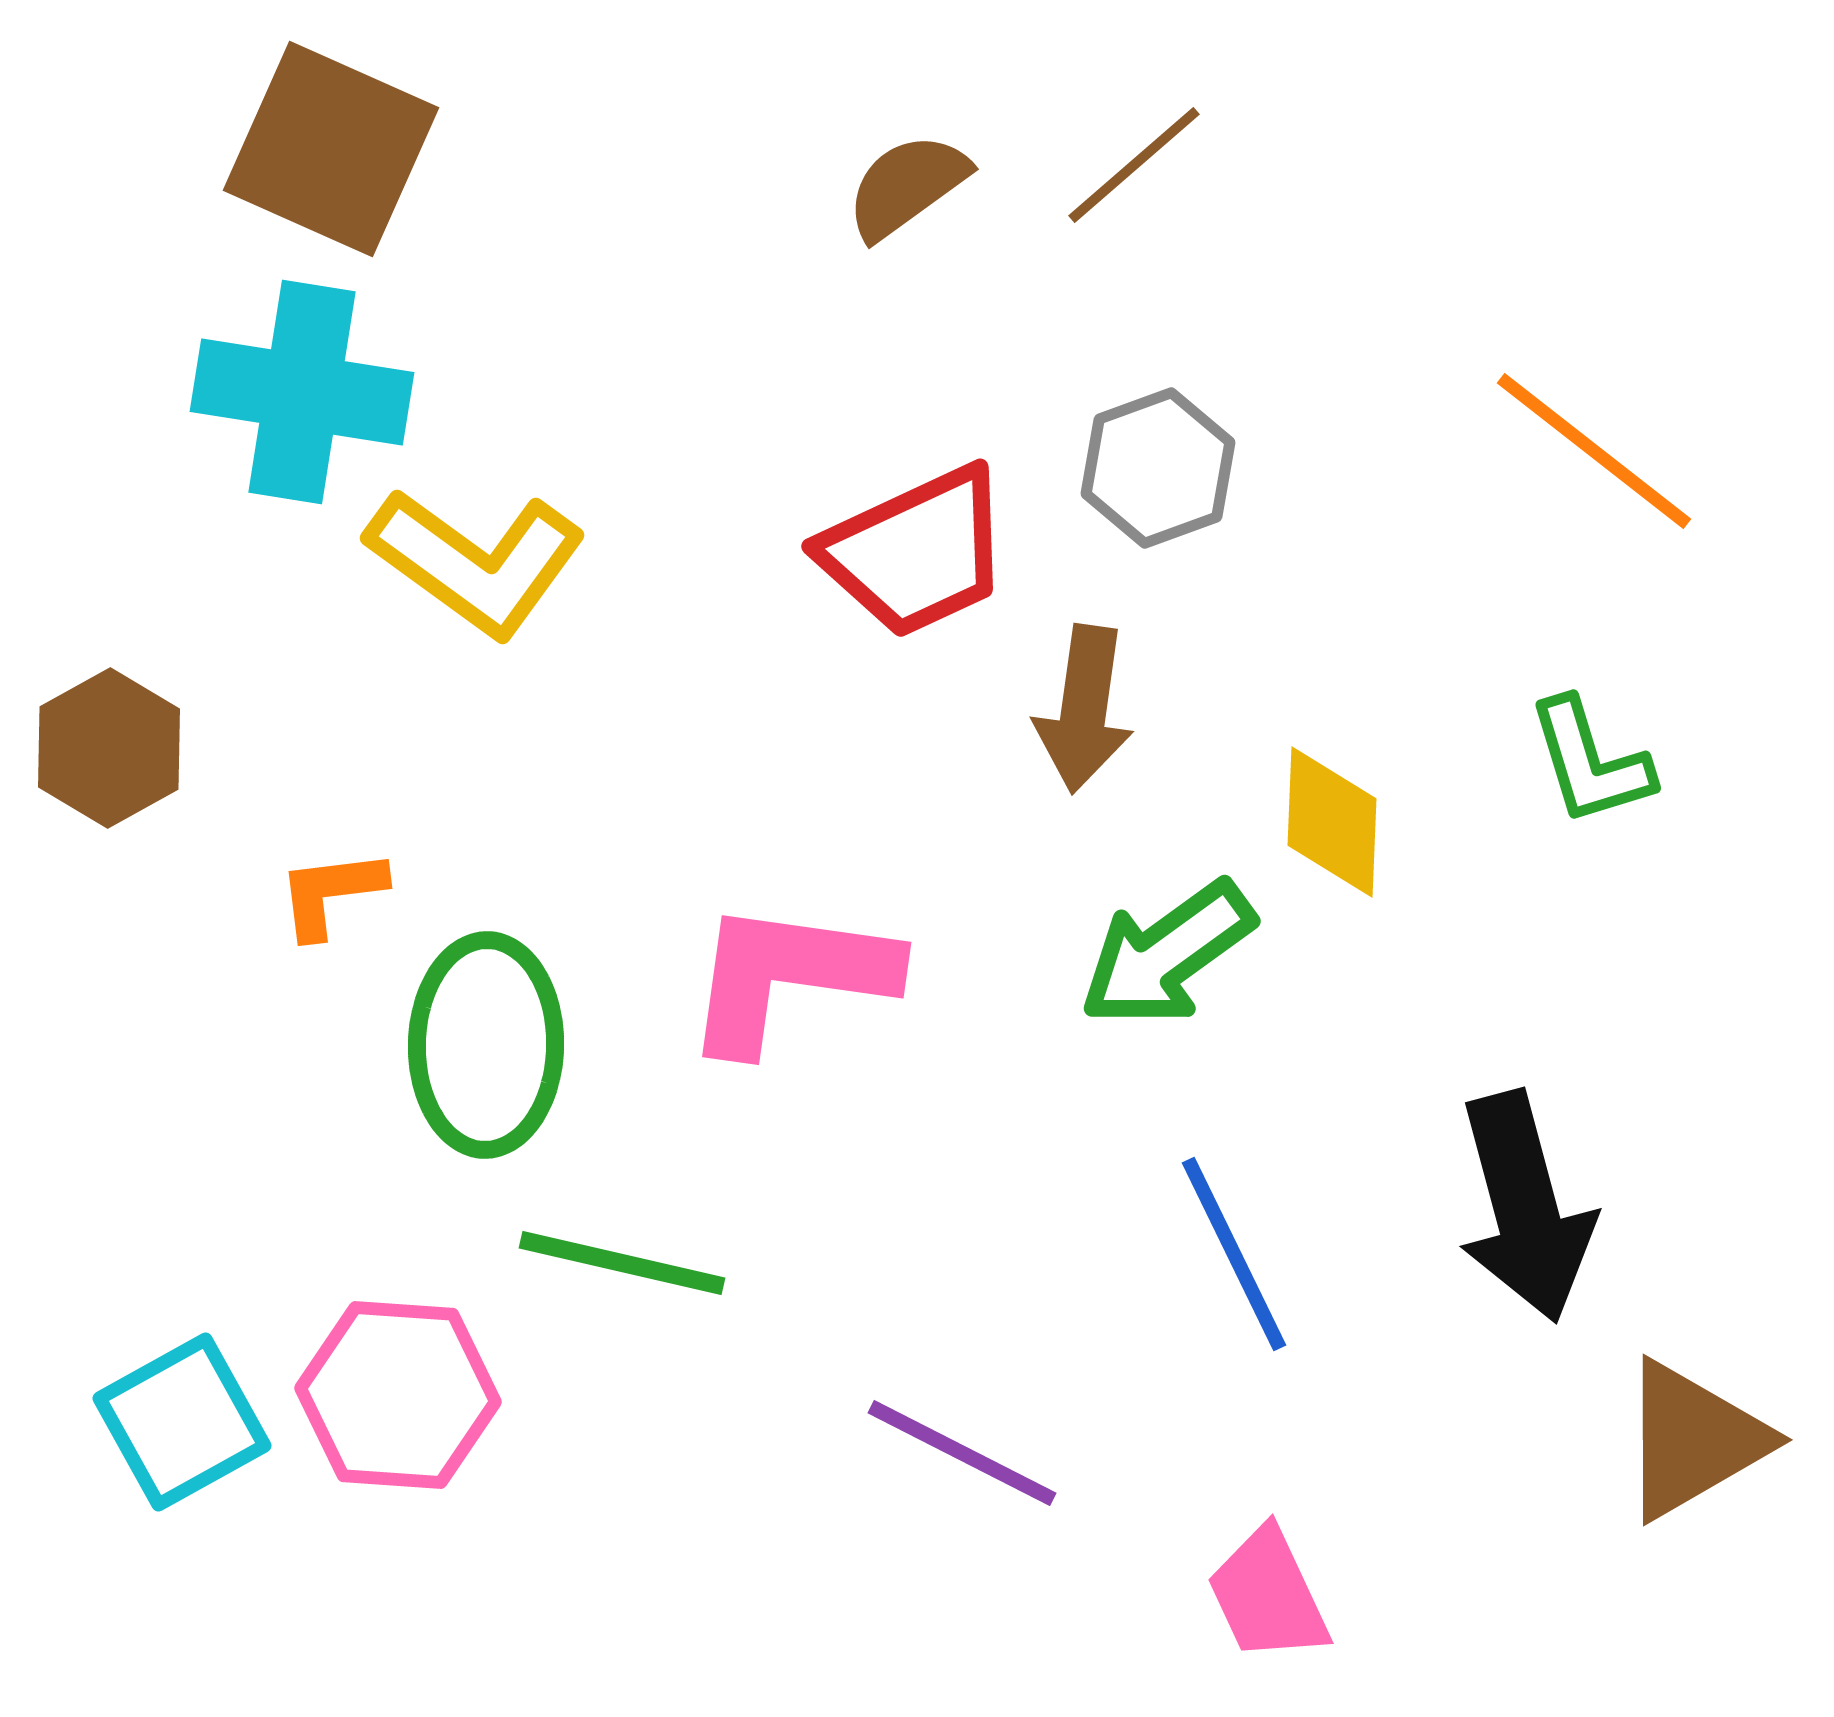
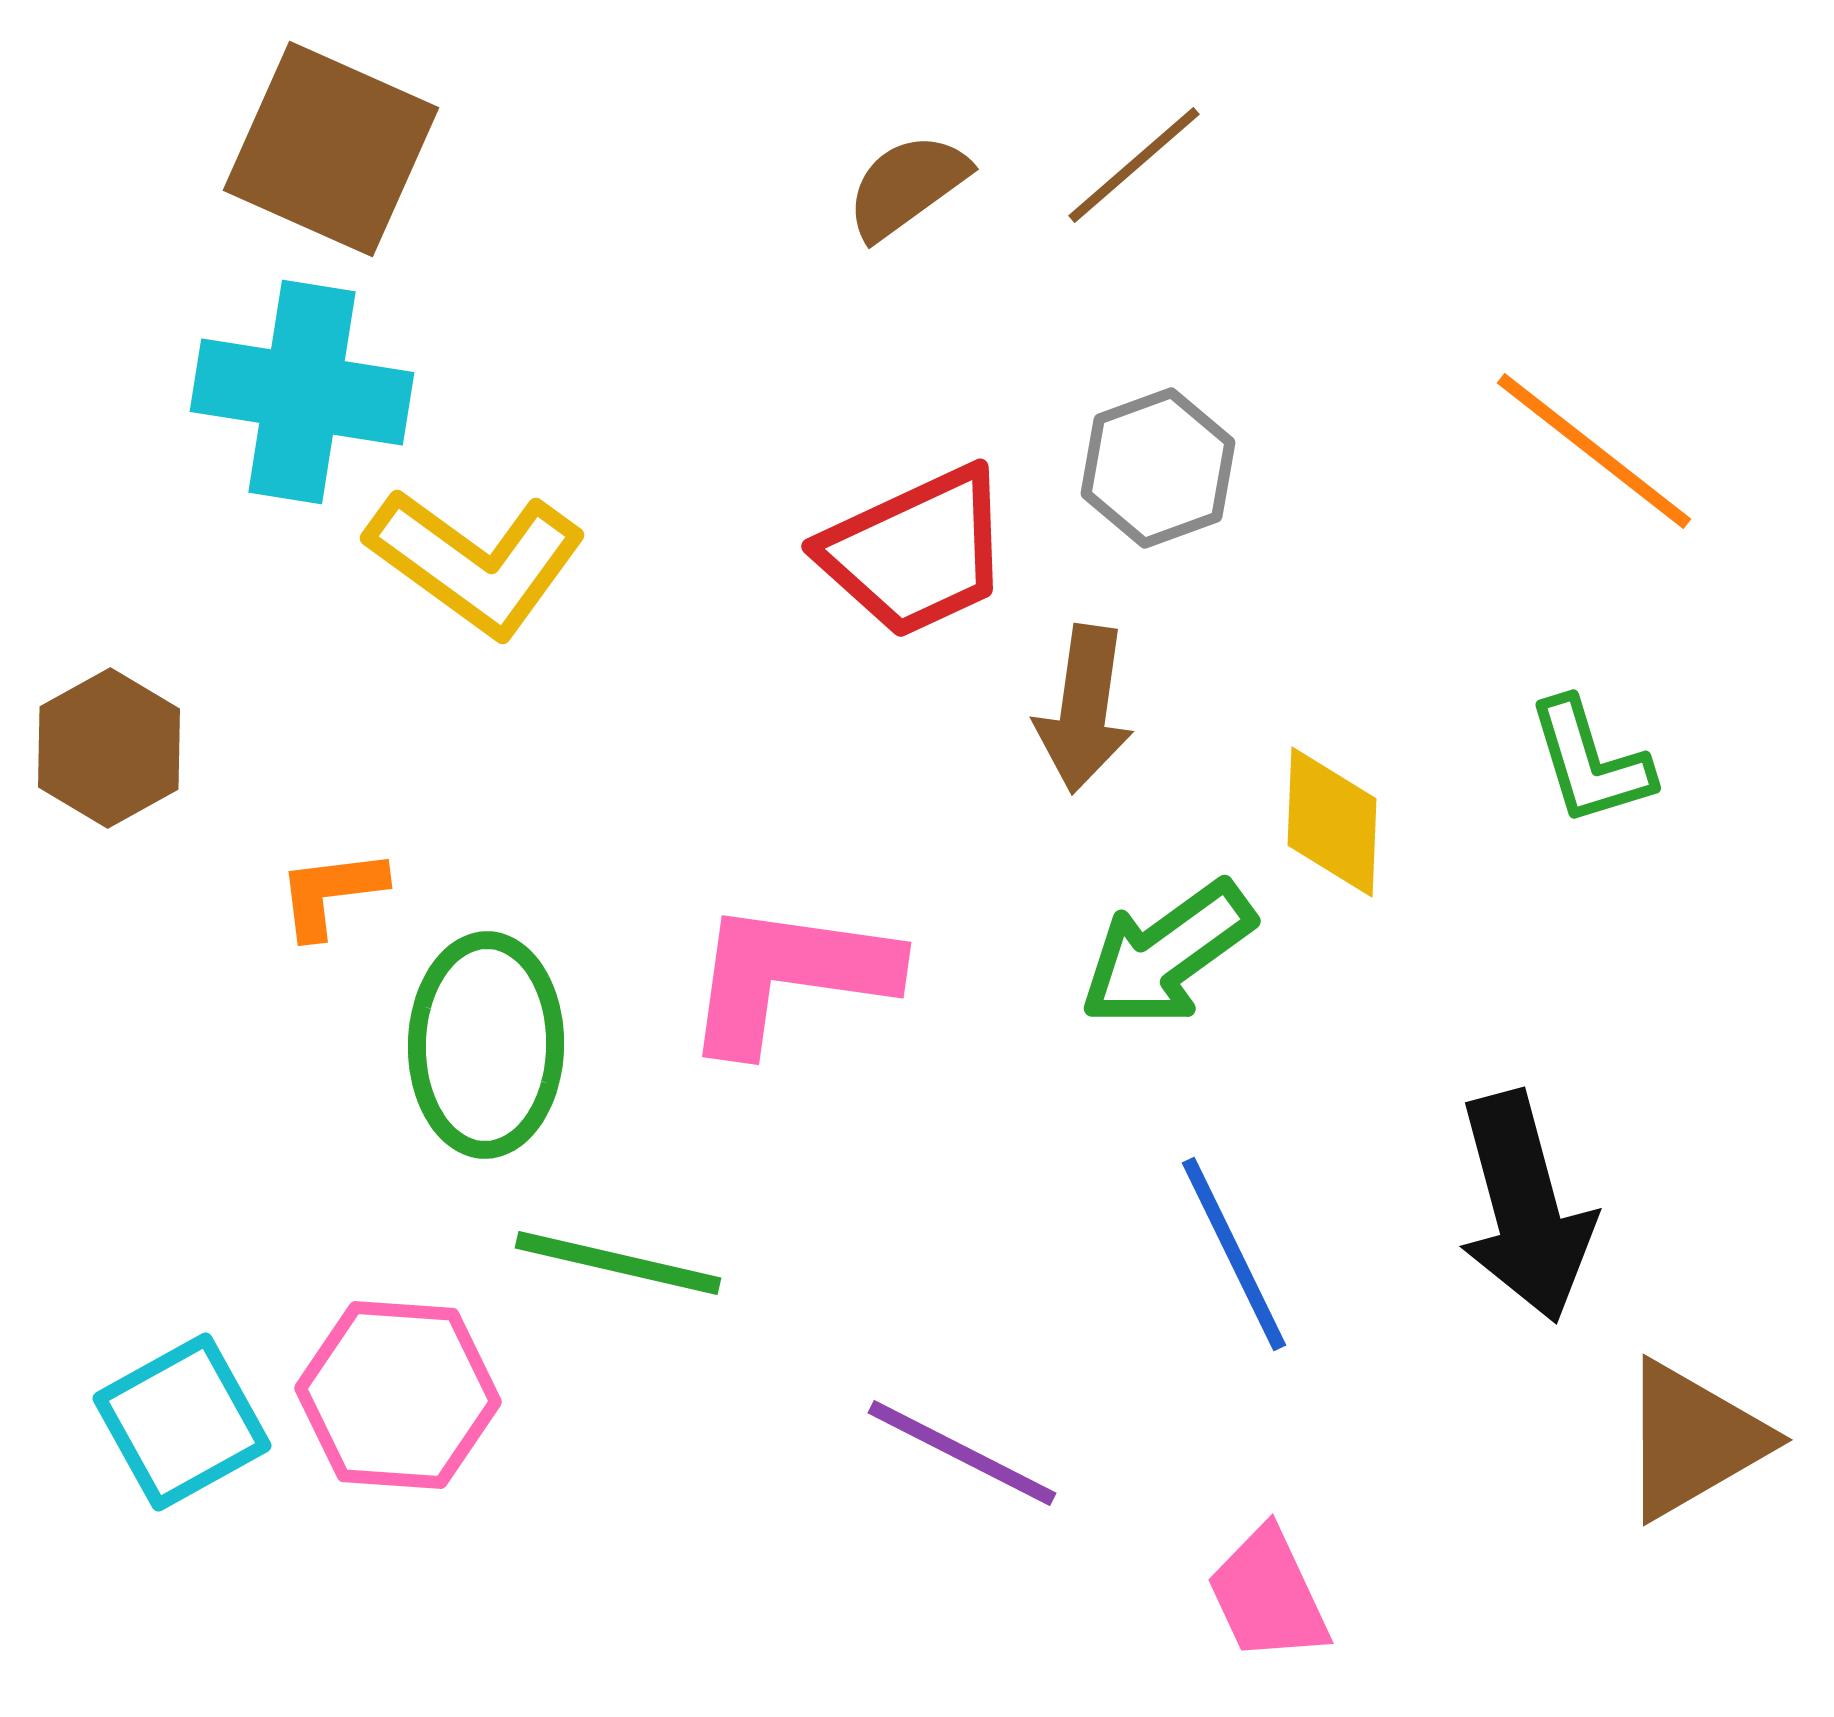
green line: moved 4 px left
